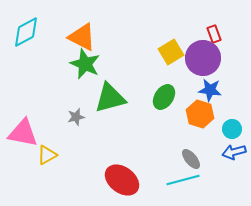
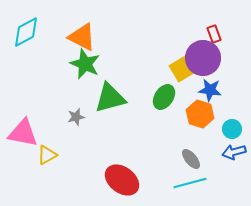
yellow square: moved 11 px right, 17 px down
cyan line: moved 7 px right, 3 px down
